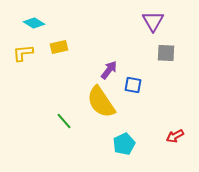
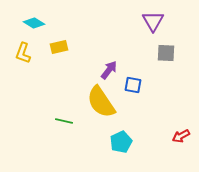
yellow L-shape: rotated 65 degrees counterclockwise
green line: rotated 36 degrees counterclockwise
red arrow: moved 6 px right
cyan pentagon: moved 3 px left, 2 px up
